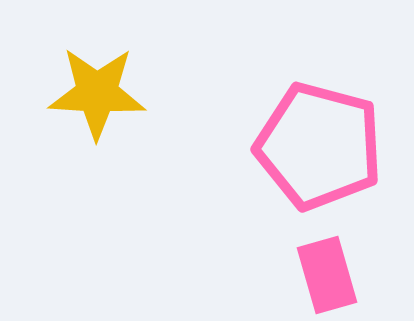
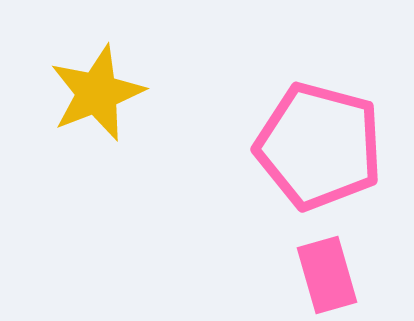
yellow star: rotated 24 degrees counterclockwise
